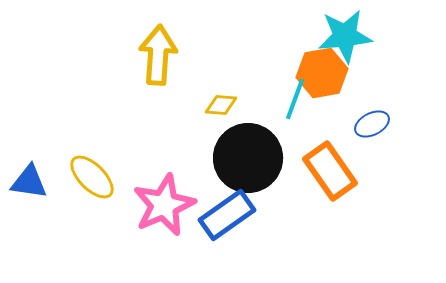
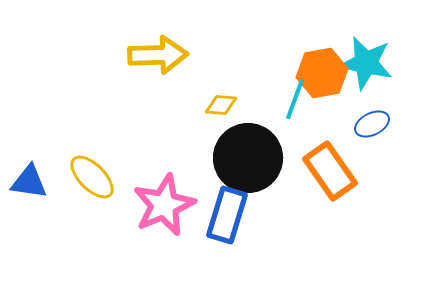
cyan star: moved 21 px right, 27 px down; rotated 18 degrees clockwise
yellow arrow: rotated 84 degrees clockwise
blue rectangle: rotated 38 degrees counterclockwise
